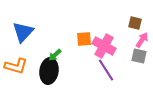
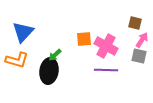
pink cross: moved 2 px right
orange L-shape: moved 1 px right, 6 px up
purple line: rotated 55 degrees counterclockwise
